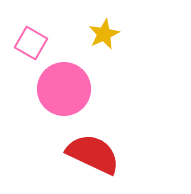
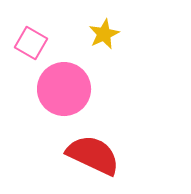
red semicircle: moved 1 px down
